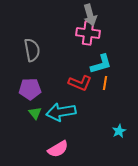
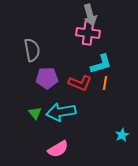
purple pentagon: moved 17 px right, 11 px up
cyan star: moved 3 px right, 4 px down
